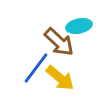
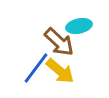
yellow arrow: moved 7 px up
